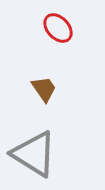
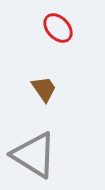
gray triangle: moved 1 px down
